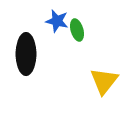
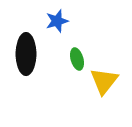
blue star: rotated 30 degrees counterclockwise
green ellipse: moved 29 px down
